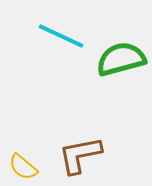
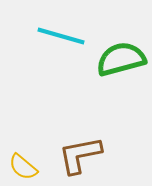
cyan line: rotated 9 degrees counterclockwise
